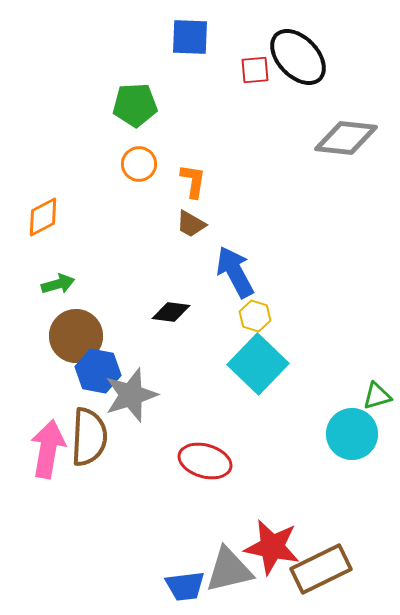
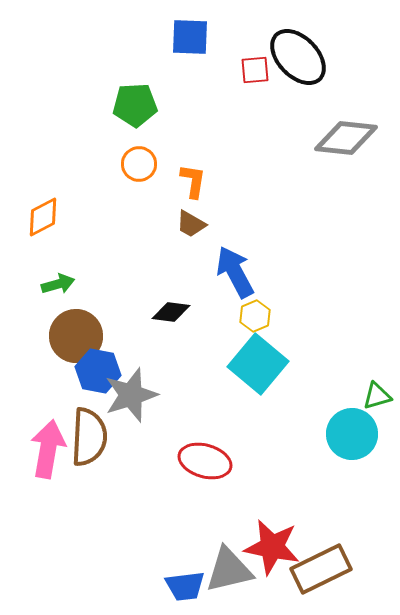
yellow hexagon: rotated 20 degrees clockwise
cyan square: rotated 4 degrees counterclockwise
